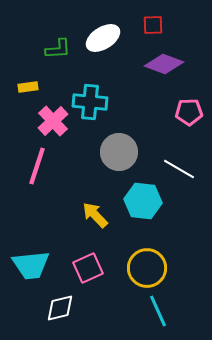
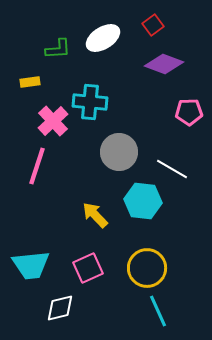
red square: rotated 35 degrees counterclockwise
yellow rectangle: moved 2 px right, 5 px up
white line: moved 7 px left
